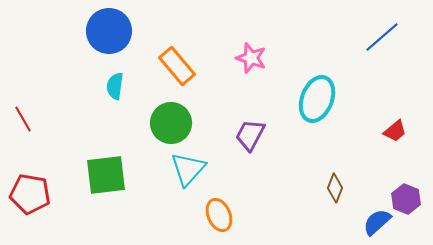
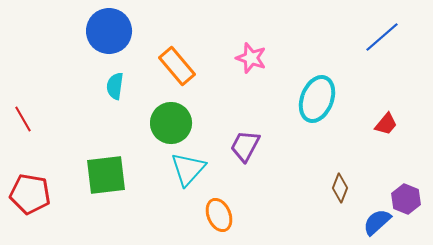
red trapezoid: moved 9 px left, 7 px up; rotated 10 degrees counterclockwise
purple trapezoid: moved 5 px left, 11 px down
brown diamond: moved 5 px right
